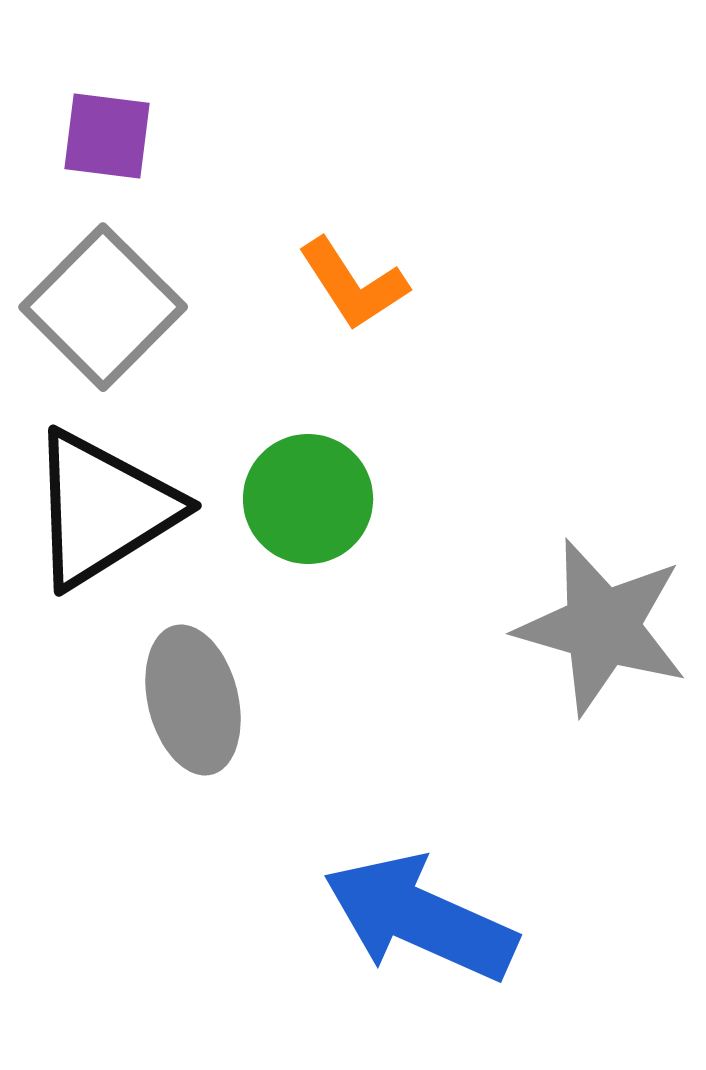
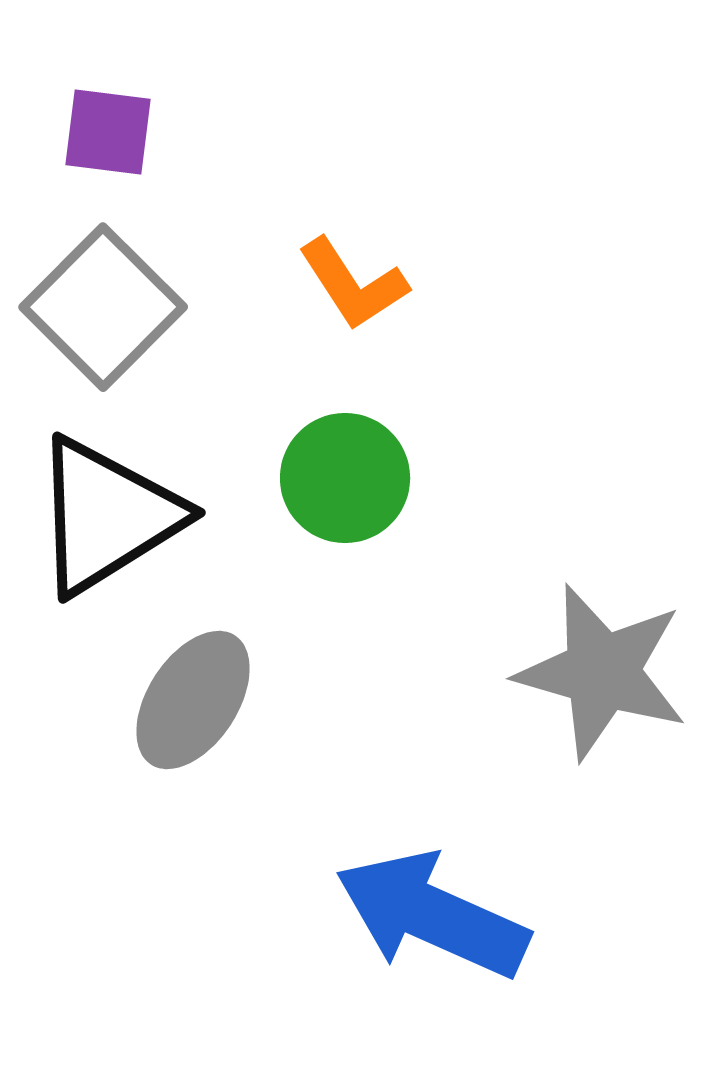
purple square: moved 1 px right, 4 px up
green circle: moved 37 px right, 21 px up
black triangle: moved 4 px right, 7 px down
gray star: moved 45 px down
gray ellipse: rotated 47 degrees clockwise
blue arrow: moved 12 px right, 3 px up
